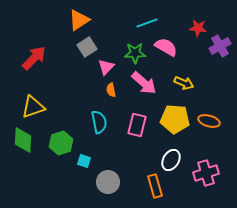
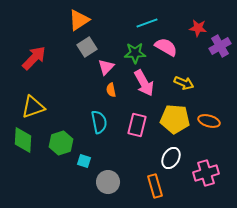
pink arrow: rotated 20 degrees clockwise
white ellipse: moved 2 px up
